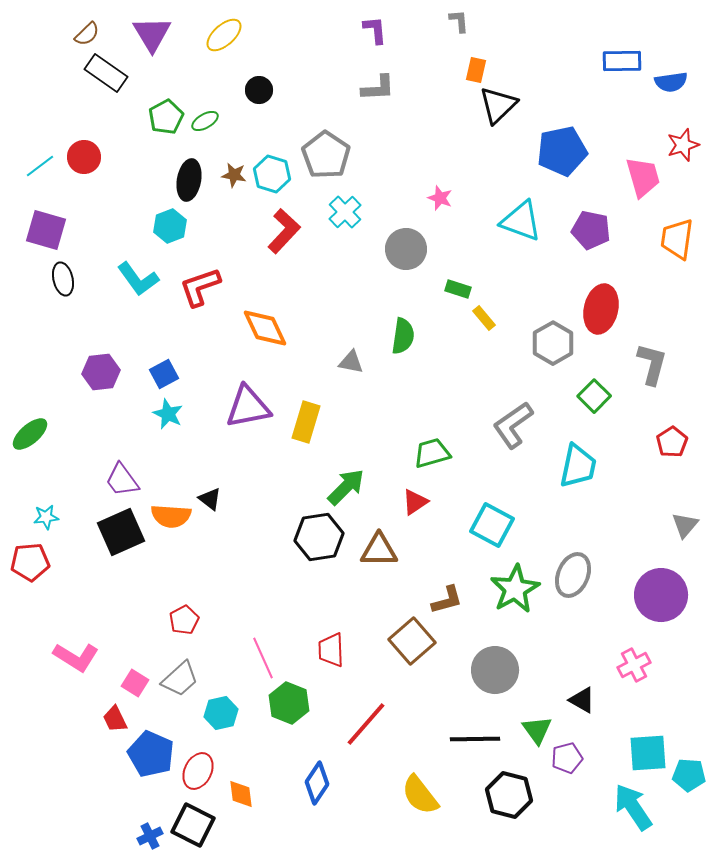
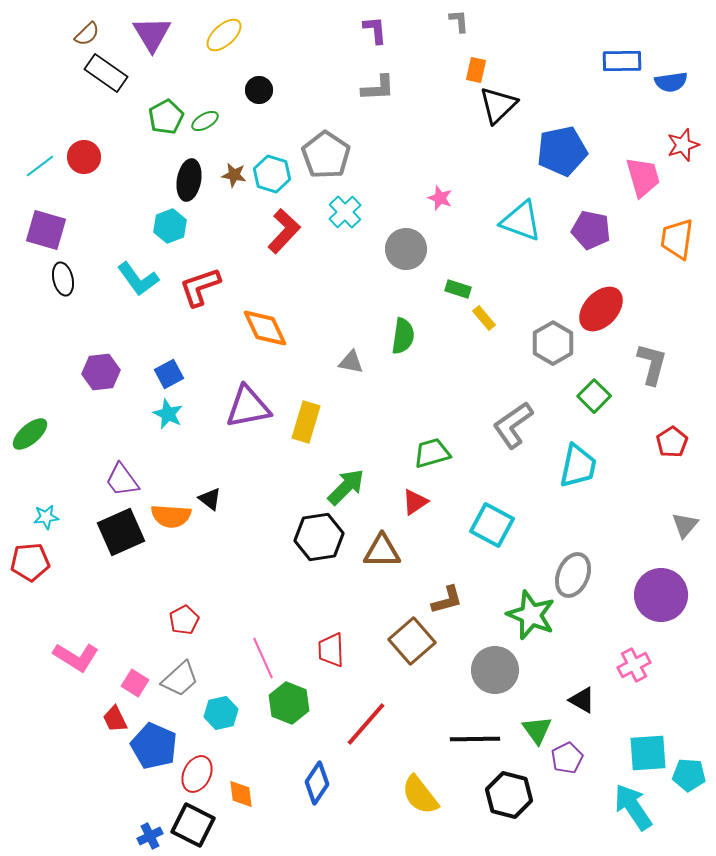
red ellipse at (601, 309): rotated 30 degrees clockwise
blue square at (164, 374): moved 5 px right
brown triangle at (379, 550): moved 3 px right, 1 px down
green star at (515, 589): moved 16 px right, 26 px down; rotated 21 degrees counterclockwise
blue pentagon at (151, 754): moved 3 px right, 8 px up
purple pentagon at (567, 758): rotated 12 degrees counterclockwise
red ellipse at (198, 771): moved 1 px left, 3 px down
